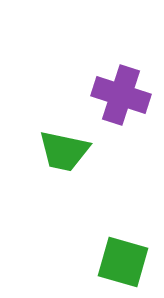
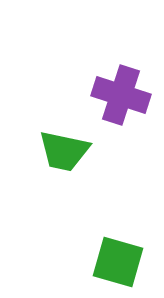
green square: moved 5 px left
